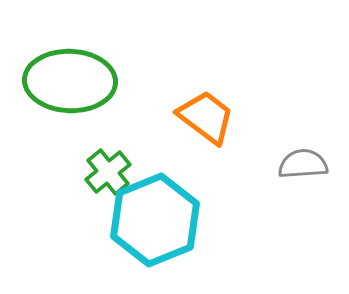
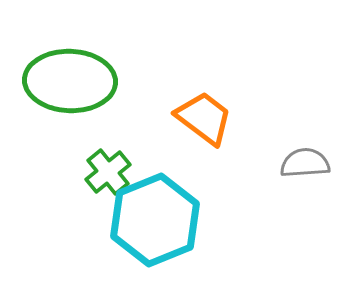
orange trapezoid: moved 2 px left, 1 px down
gray semicircle: moved 2 px right, 1 px up
